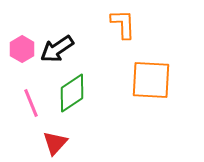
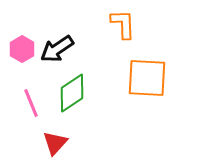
orange square: moved 4 px left, 2 px up
